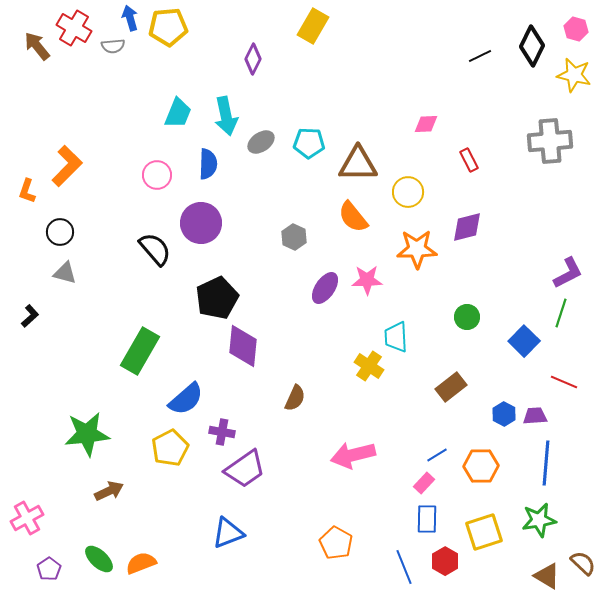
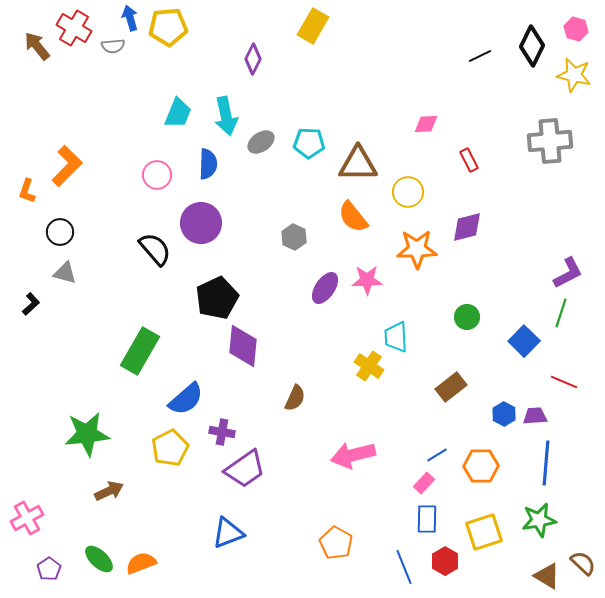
black L-shape at (30, 316): moved 1 px right, 12 px up
